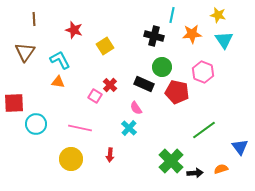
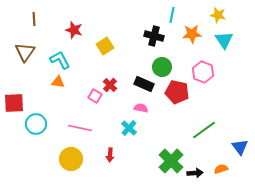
pink semicircle: moved 5 px right; rotated 136 degrees clockwise
